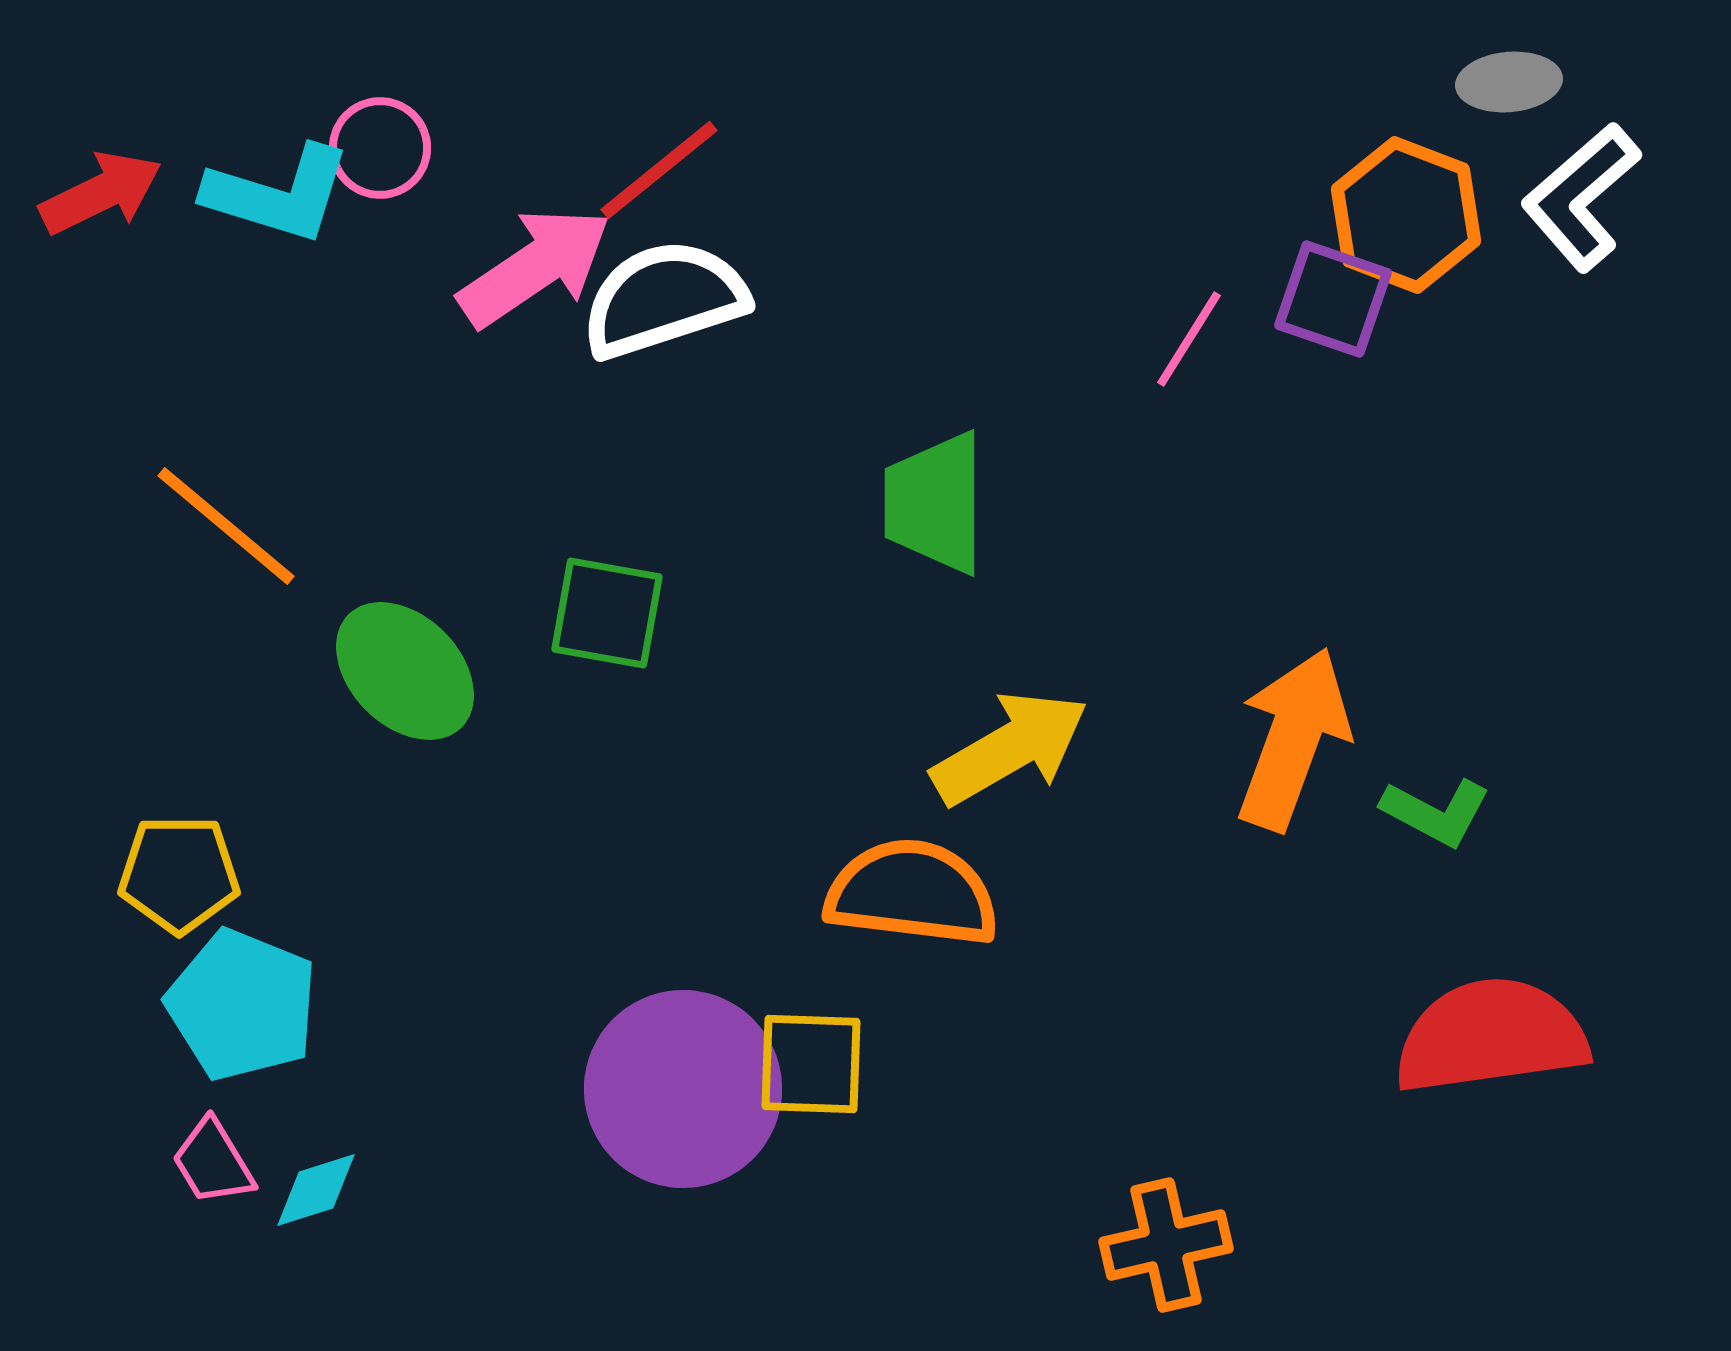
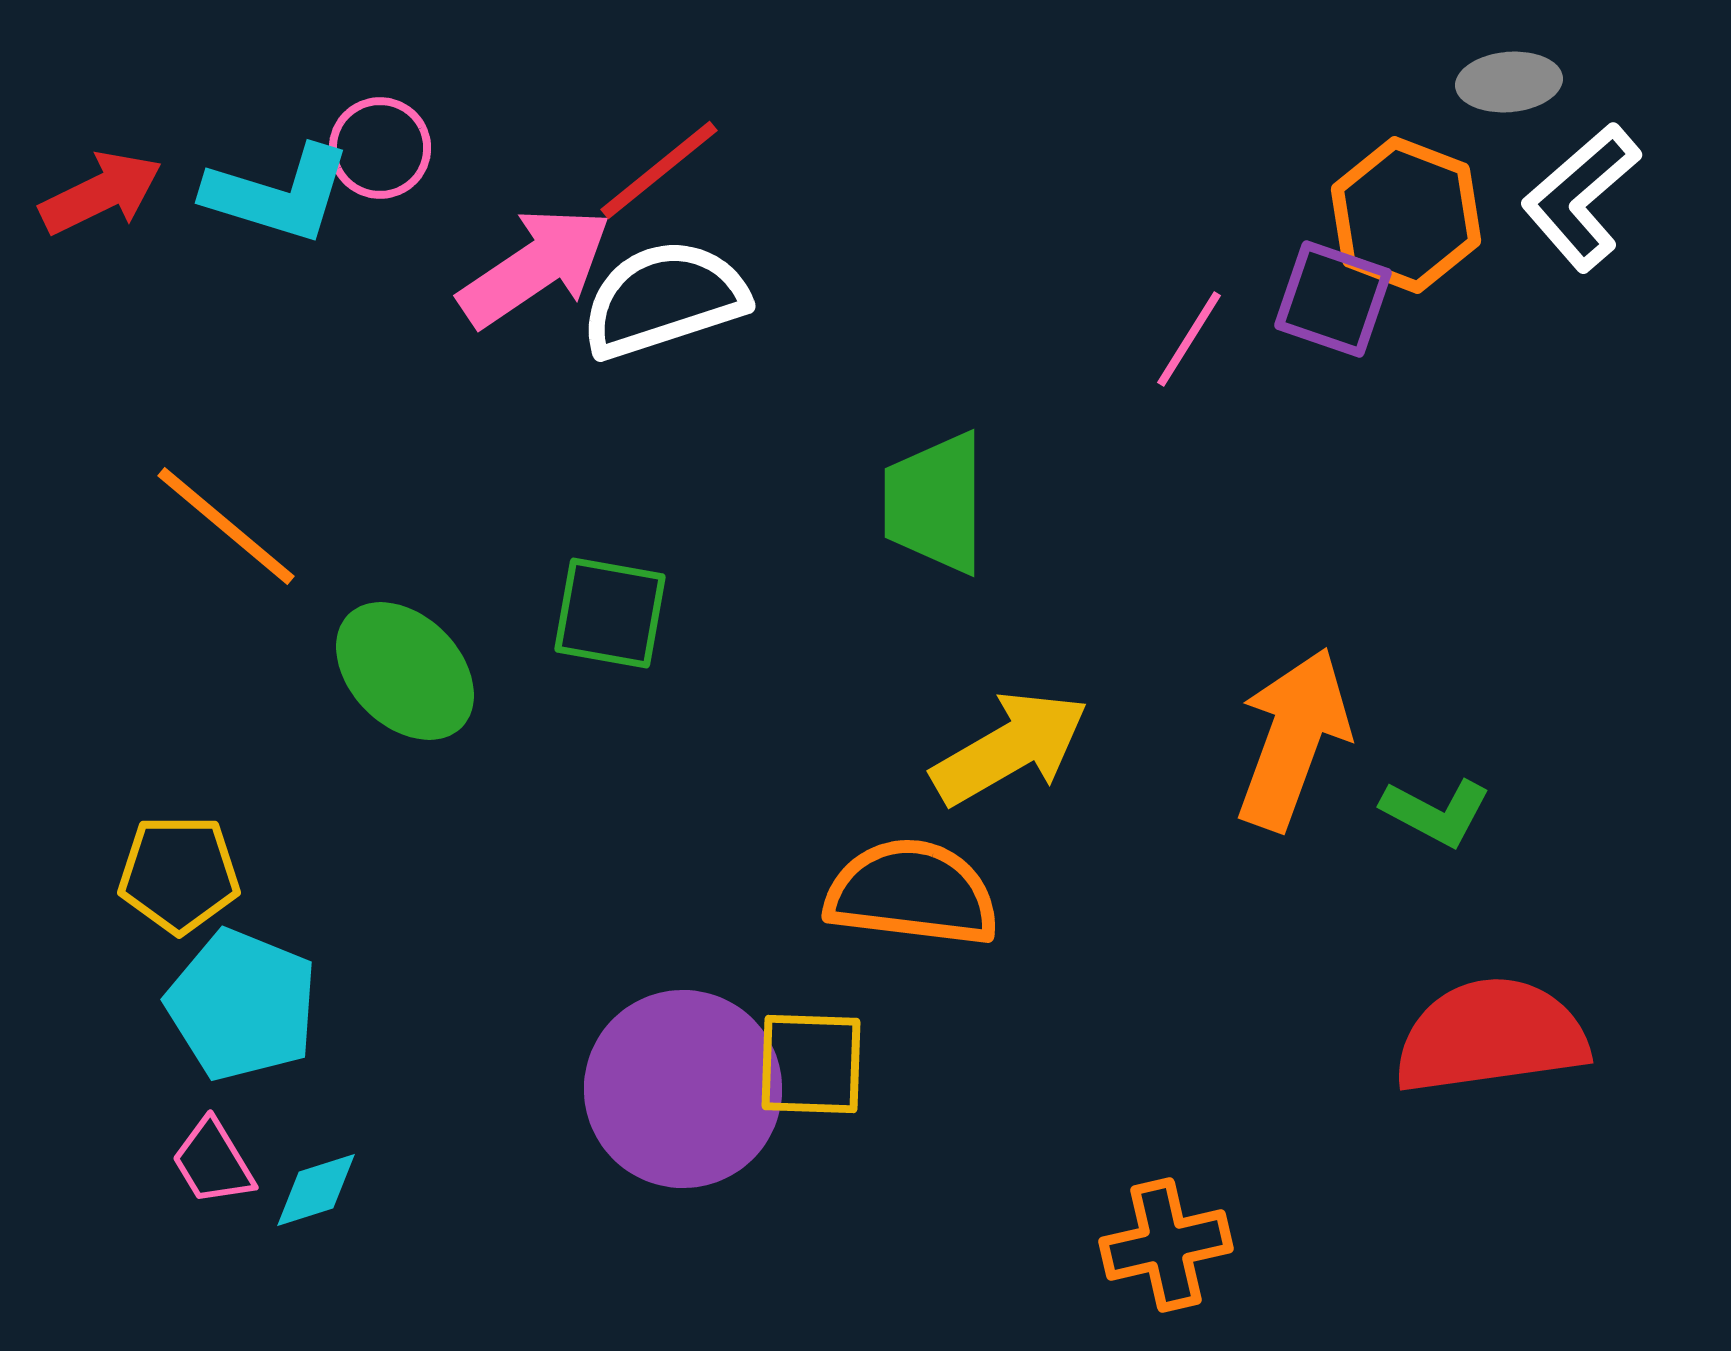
green square: moved 3 px right
